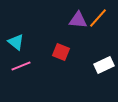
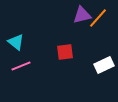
purple triangle: moved 4 px right, 5 px up; rotated 18 degrees counterclockwise
red square: moved 4 px right; rotated 30 degrees counterclockwise
